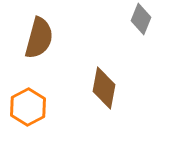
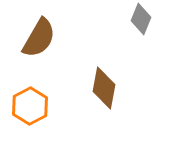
brown semicircle: rotated 15 degrees clockwise
orange hexagon: moved 2 px right, 1 px up
